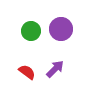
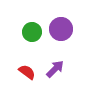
green circle: moved 1 px right, 1 px down
